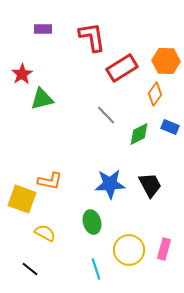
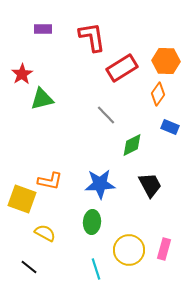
orange diamond: moved 3 px right
green diamond: moved 7 px left, 11 px down
blue star: moved 10 px left
green ellipse: rotated 20 degrees clockwise
black line: moved 1 px left, 2 px up
